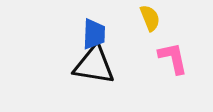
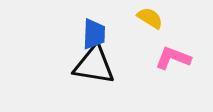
yellow semicircle: rotated 36 degrees counterclockwise
pink L-shape: rotated 57 degrees counterclockwise
